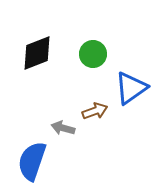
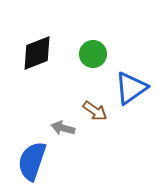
brown arrow: rotated 55 degrees clockwise
